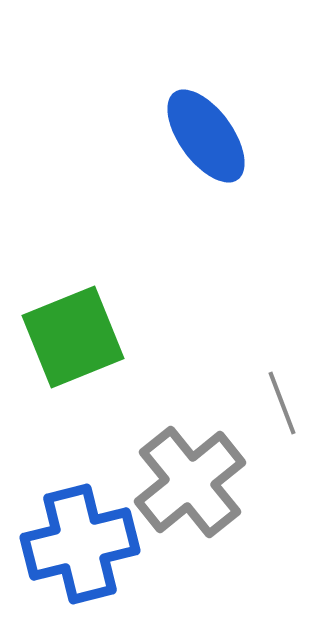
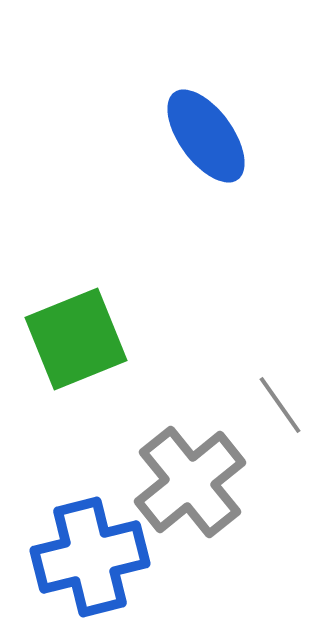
green square: moved 3 px right, 2 px down
gray line: moved 2 px left, 2 px down; rotated 14 degrees counterclockwise
blue cross: moved 10 px right, 13 px down
